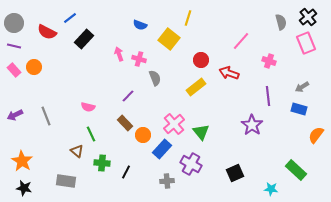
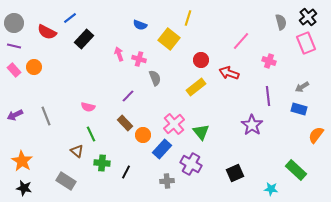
gray rectangle at (66, 181): rotated 24 degrees clockwise
